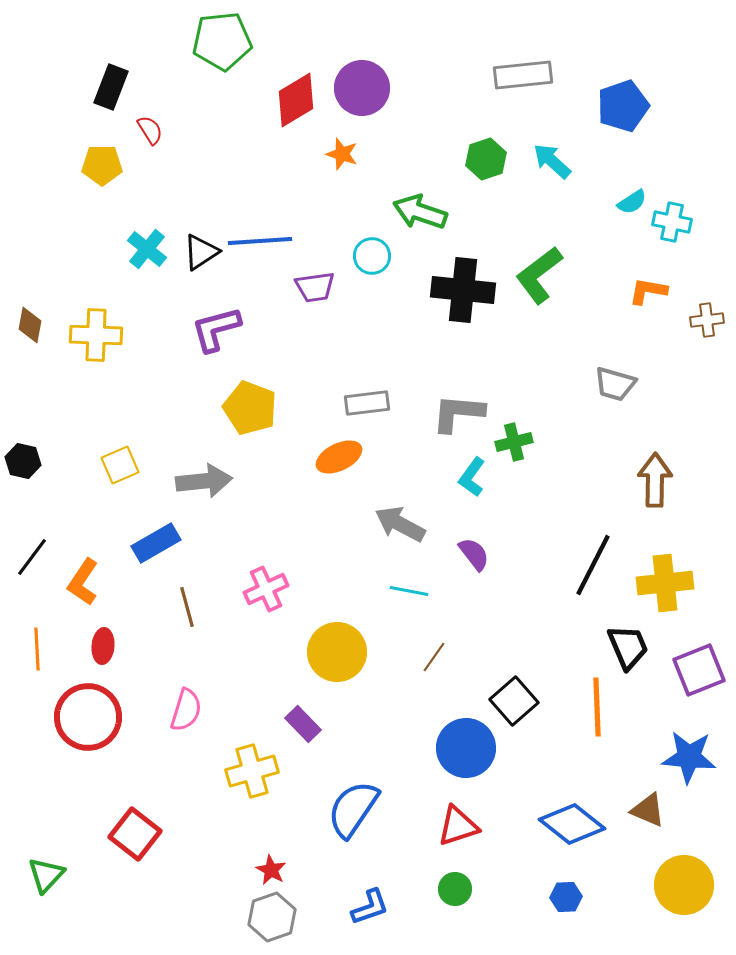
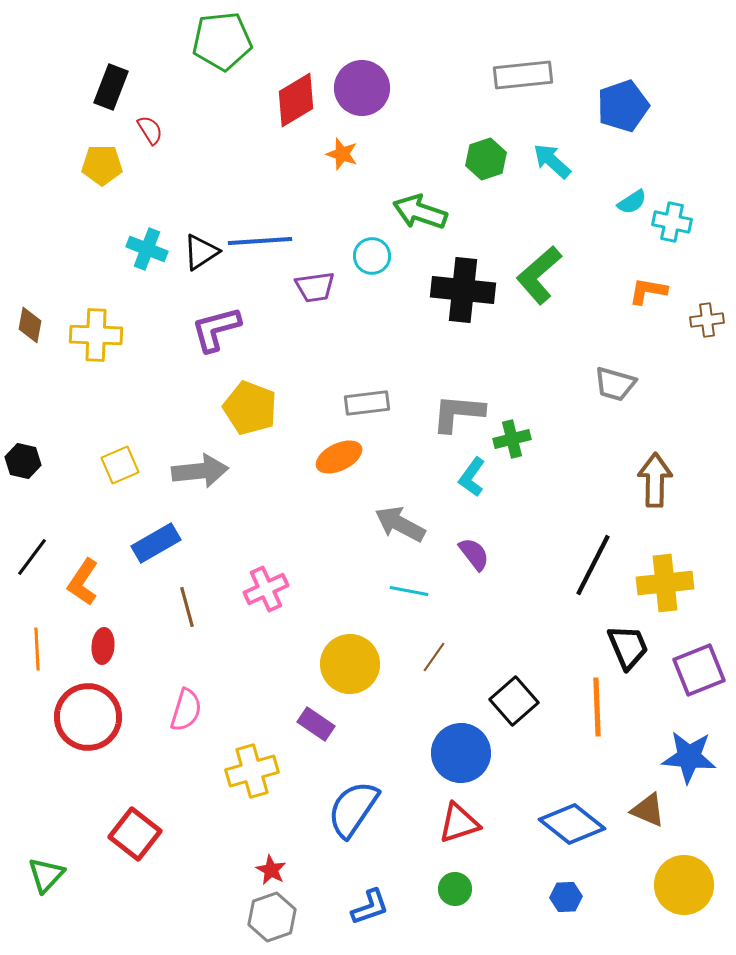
cyan cross at (147, 249): rotated 18 degrees counterclockwise
green L-shape at (539, 275): rotated 4 degrees counterclockwise
green cross at (514, 442): moved 2 px left, 3 px up
gray arrow at (204, 481): moved 4 px left, 10 px up
yellow circle at (337, 652): moved 13 px right, 12 px down
purple rectangle at (303, 724): moved 13 px right; rotated 12 degrees counterclockwise
blue circle at (466, 748): moved 5 px left, 5 px down
red triangle at (458, 826): moved 1 px right, 3 px up
